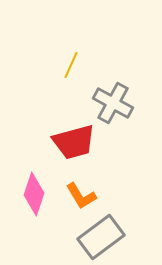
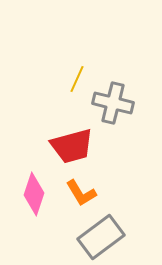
yellow line: moved 6 px right, 14 px down
gray cross: rotated 15 degrees counterclockwise
red trapezoid: moved 2 px left, 4 px down
orange L-shape: moved 3 px up
